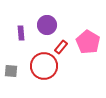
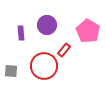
pink pentagon: moved 11 px up
red rectangle: moved 3 px right, 3 px down
